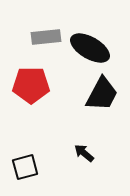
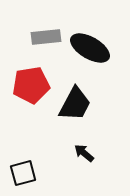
red pentagon: rotated 9 degrees counterclockwise
black trapezoid: moved 27 px left, 10 px down
black square: moved 2 px left, 6 px down
